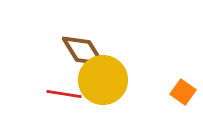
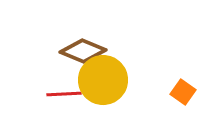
brown diamond: rotated 36 degrees counterclockwise
red line: rotated 12 degrees counterclockwise
